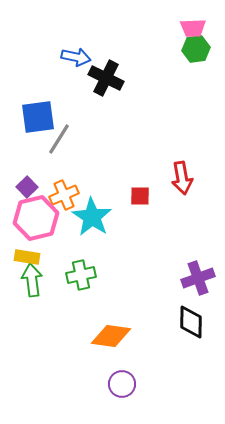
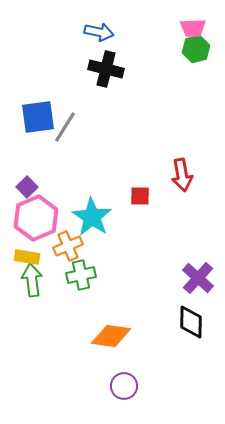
green hexagon: rotated 8 degrees counterclockwise
blue arrow: moved 23 px right, 25 px up
black cross: moved 9 px up; rotated 12 degrees counterclockwise
gray line: moved 6 px right, 12 px up
red arrow: moved 3 px up
orange cross: moved 4 px right, 51 px down
pink hexagon: rotated 9 degrees counterclockwise
purple cross: rotated 28 degrees counterclockwise
purple circle: moved 2 px right, 2 px down
